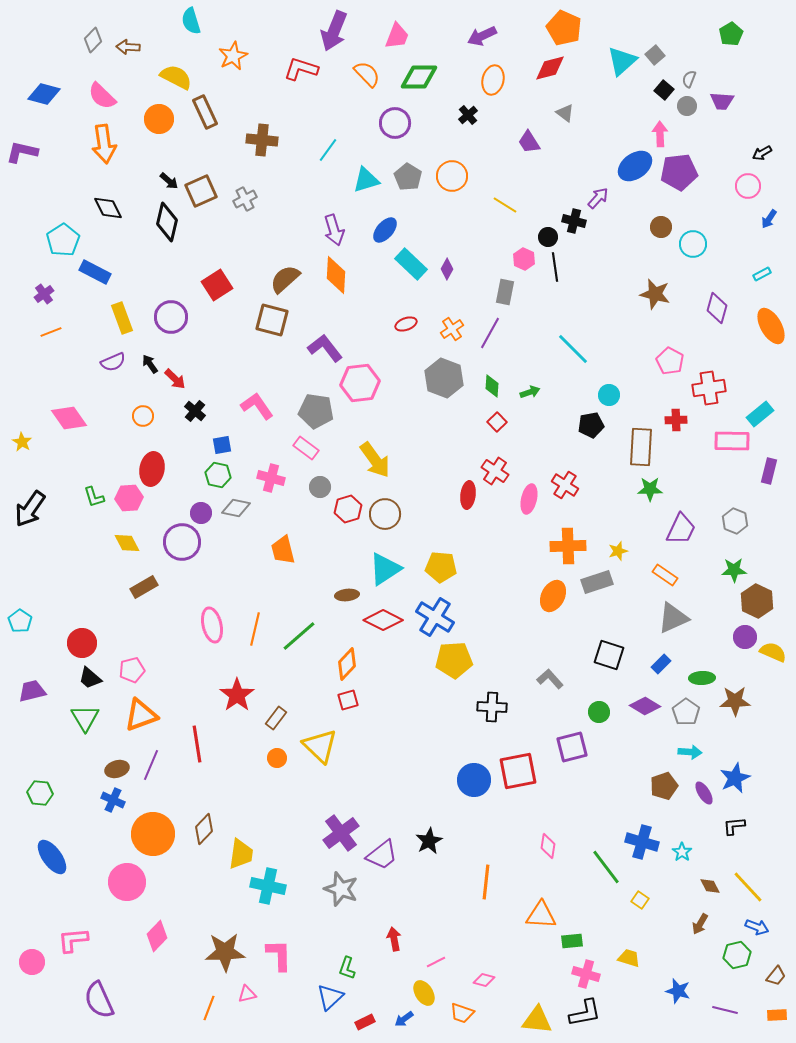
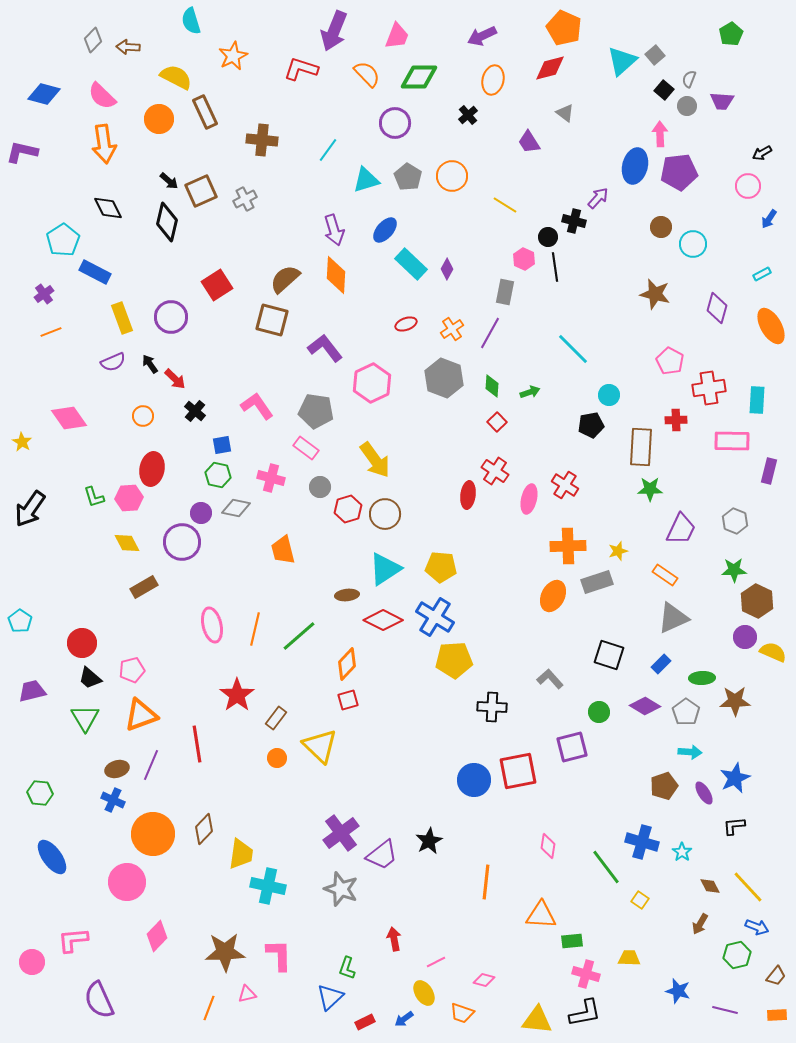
blue ellipse at (635, 166): rotated 40 degrees counterclockwise
pink hexagon at (360, 383): moved 12 px right; rotated 18 degrees counterclockwise
cyan rectangle at (760, 414): moved 3 px left, 14 px up; rotated 48 degrees counterclockwise
yellow trapezoid at (629, 958): rotated 15 degrees counterclockwise
